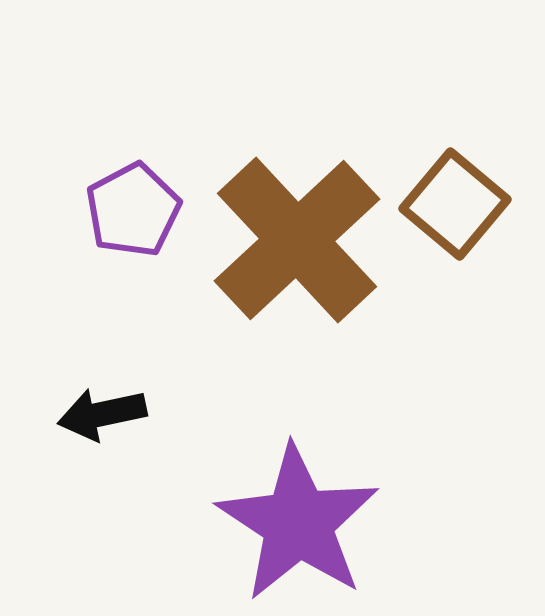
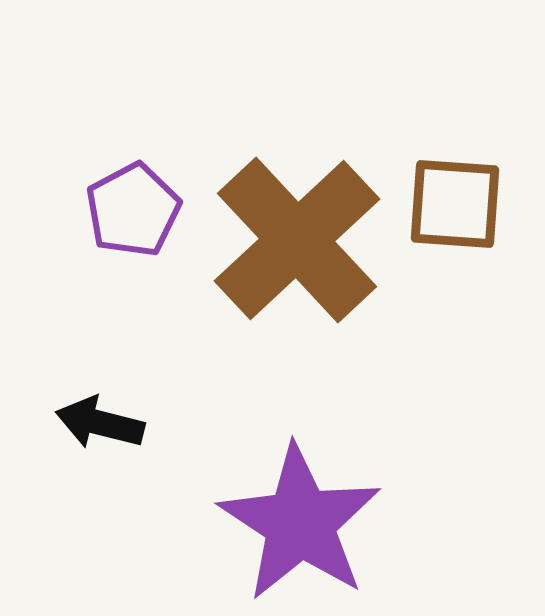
brown square: rotated 36 degrees counterclockwise
black arrow: moved 2 px left, 9 px down; rotated 26 degrees clockwise
purple star: moved 2 px right
